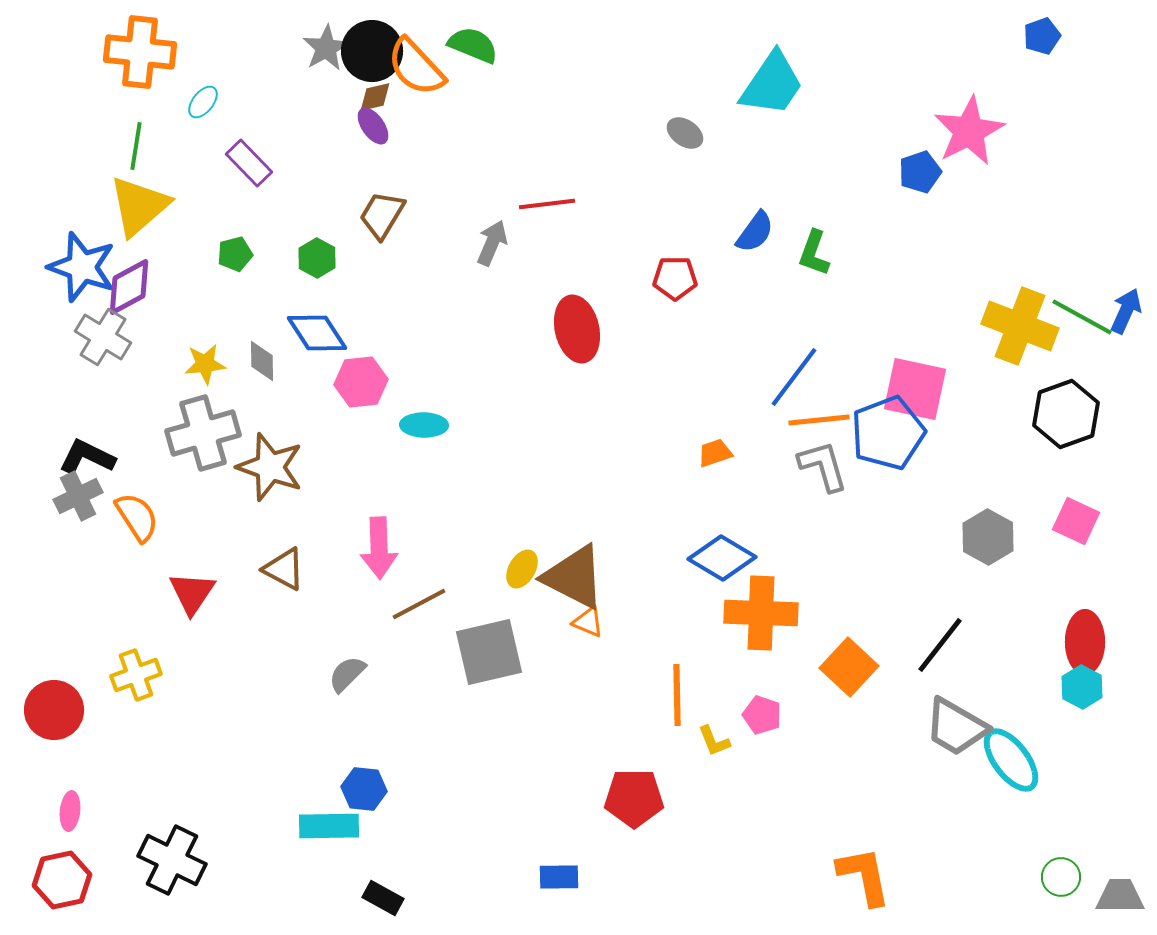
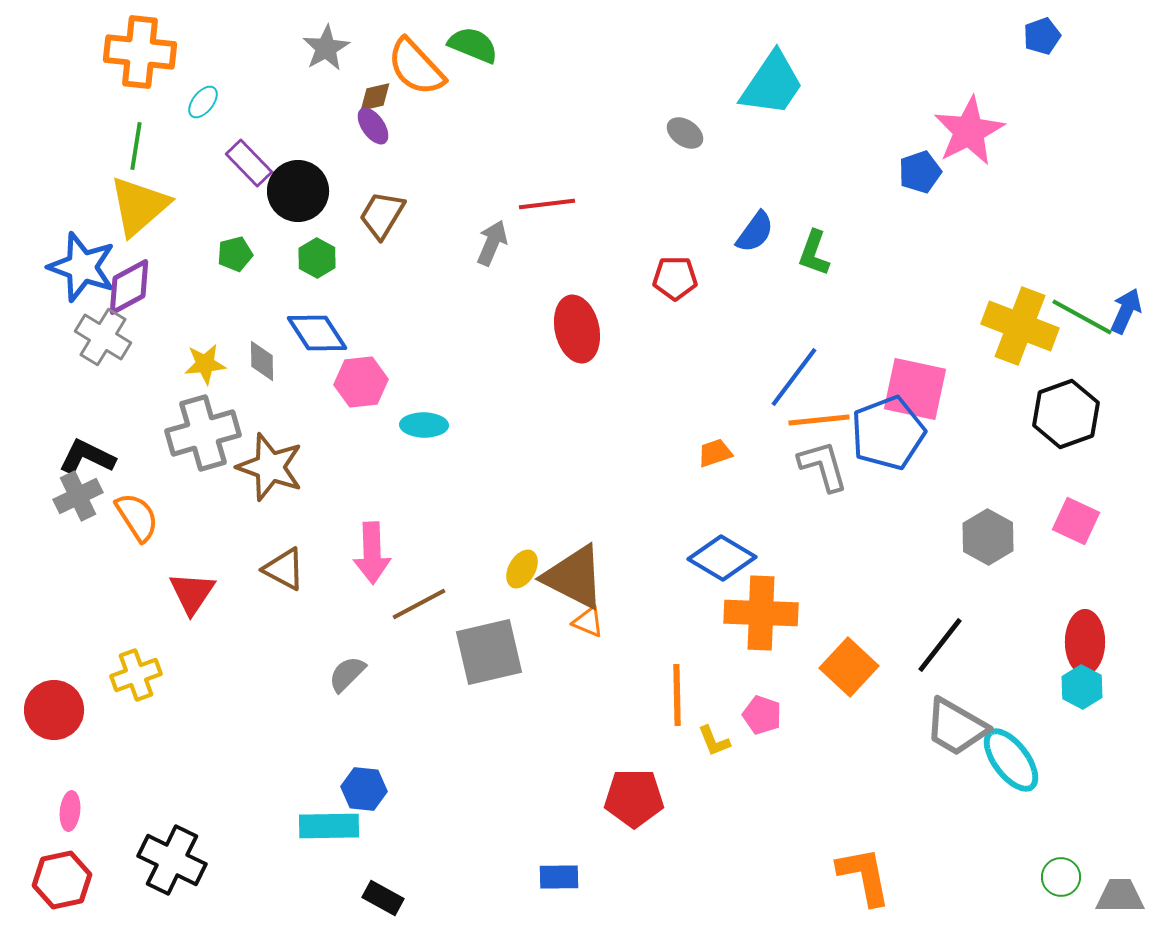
black circle at (372, 51): moved 74 px left, 140 px down
pink arrow at (379, 548): moved 7 px left, 5 px down
